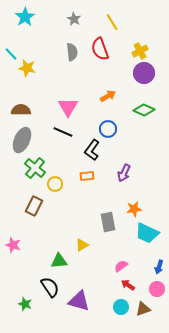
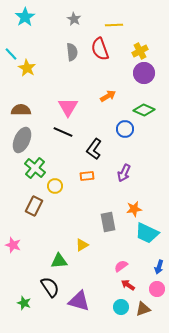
yellow line: moved 2 px right, 3 px down; rotated 60 degrees counterclockwise
yellow star: rotated 18 degrees clockwise
blue circle: moved 17 px right
black L-shape: moved 2 px right, 1 px up
yellow circle: moved 2 px down
green star: moved 1 px left, 1 px up
